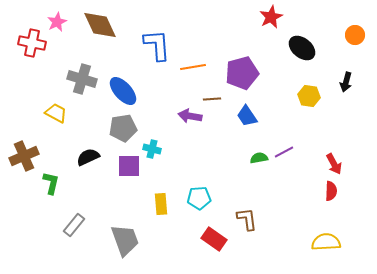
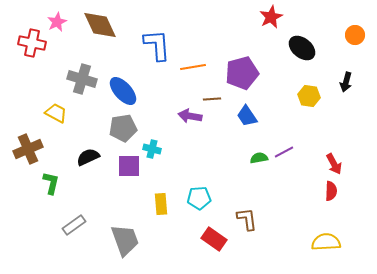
brown cross: moved 4 px right, 7 px up
gray rectangle: rotated 15 degrees clockwise
